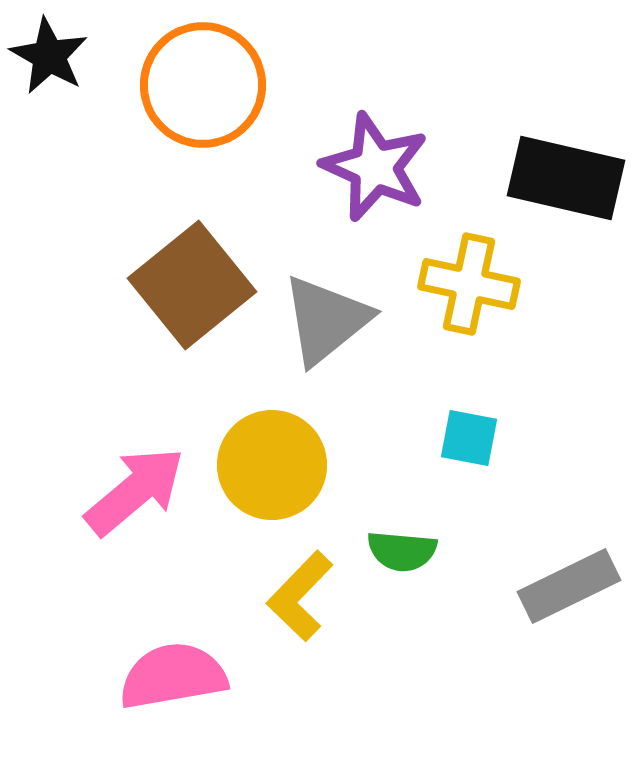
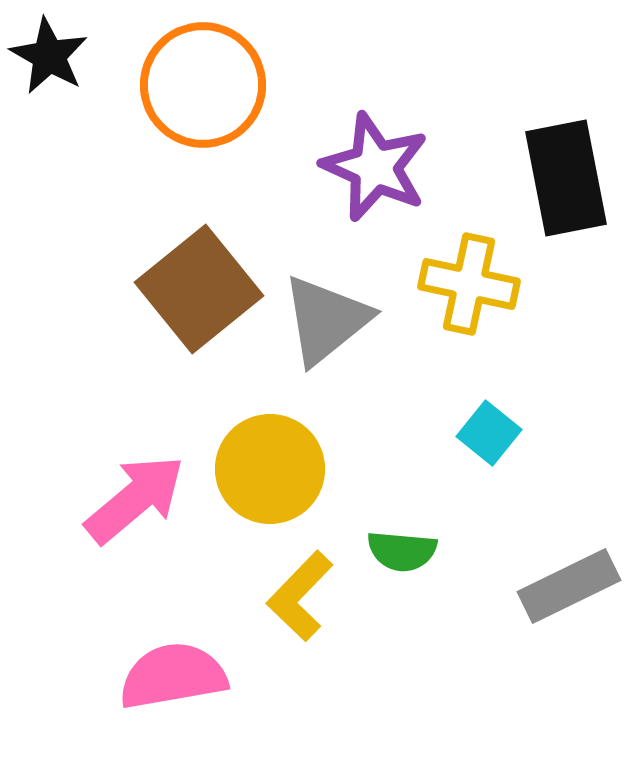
black rectangle: rotated 66 degrees clockwise
brown square: moved 7 px right, 4 px down
cyan square: moved 20 px right, 5 px up; rotated 28 degrees clockwise
yellow circle: moved 2 px left, 4 px down
pink arrow: moved 8 px down
